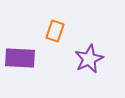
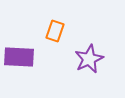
purple rectangle: moved 1 px left, 1 px up
